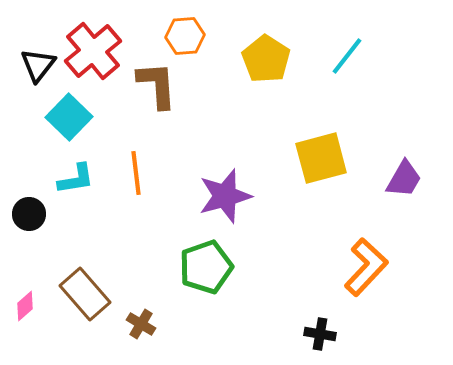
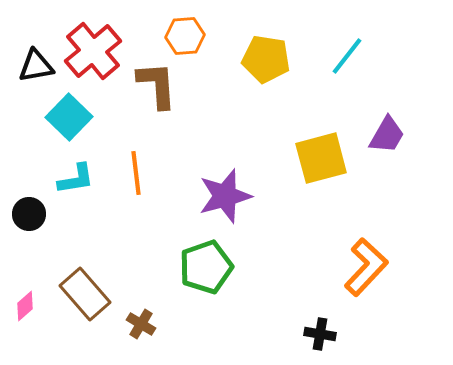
yellow pentagon: rotated 24 degrees counterclockwise
black triangle: moved 2 px left, 1 px down; rotated 42 degrees clockwise
purple trapezoid: moved 17 px left, 44 px up
